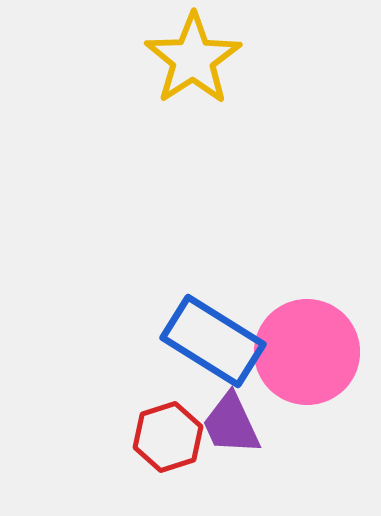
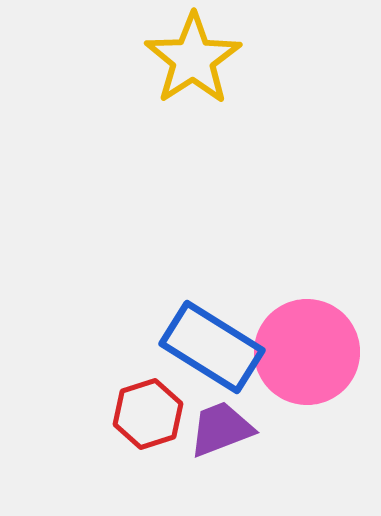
blue rectangle: moved 1 px left, 6 px down
purple trapezoid: moved 10 px left, 5 px down; rotated 94 degrees clockwise
red hexagon: moved 20 px left, 23 px up
